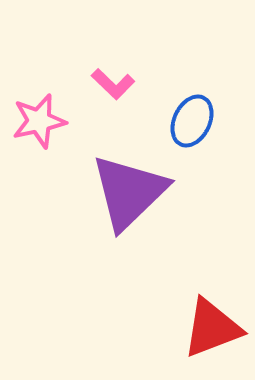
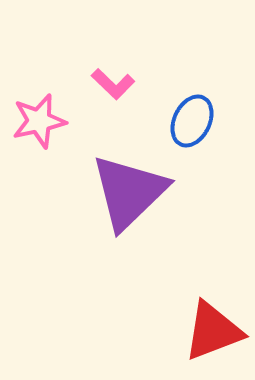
red triangle: moved 1 px right, 3 px down
